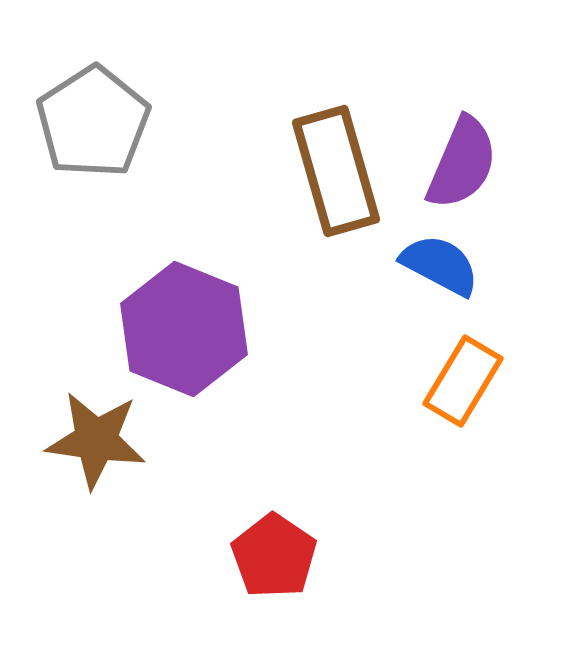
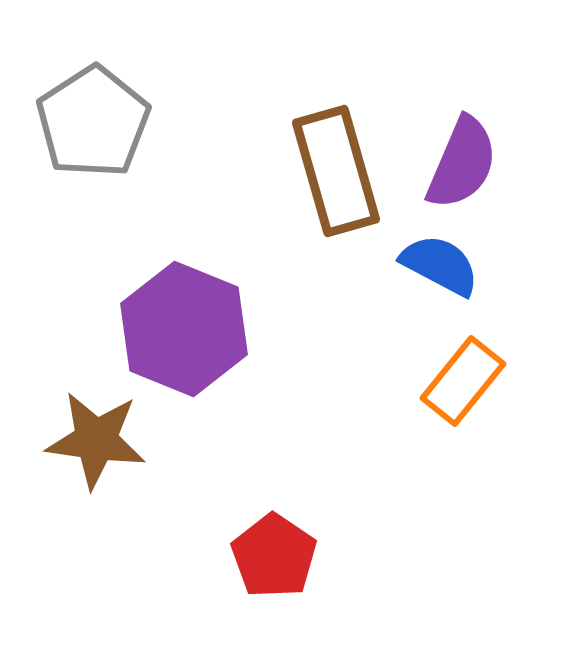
orange rectangle: rotated 8 degrees clockwise
